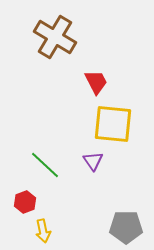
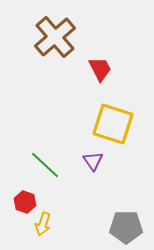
brown cross: rotated 18 degrees clockwise
red trapezoid: moved 4 px right, 13 px up
yellow square: rotated 12 degrees clockwise
red hexagon: rotated 20 degrees counterclockwise
yellow arrow: moved 7 px up; rotated 30 degrees clockwise
